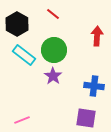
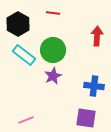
red line: moved 1 px up; rotated 32 degrees counterclockwise
black hexagon: moved 1 px right
green circle: moved 1 px left
purple star: rotated 12 degrees clockwise
pink line: moved 4 px right
